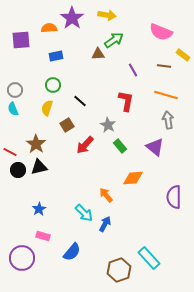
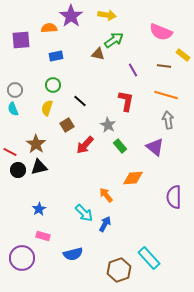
purple star: moved 1 px left, 2 px up
brown triangle: rotated 16 degrees clockwise
blue semicircle: moved 1 px right, 2 px down; rotated 36 degrees clockwise
